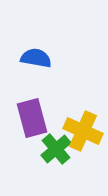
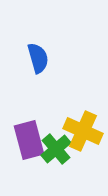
blue semicircle: moved 2 px right; rotated 64 degrees clockwise
purple rectangle: moved 3 px left, 22 px down
